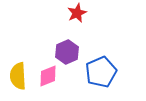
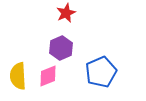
red star: moved 11 px left
purple hexagon: moved 6 px left, 4 px up
